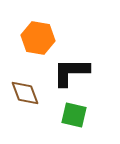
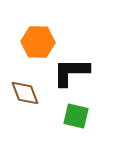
orange hexagon: moved 4 px down; rotated 8 degrees counterclockwise
green square: moved 2 px right, 1 px down
